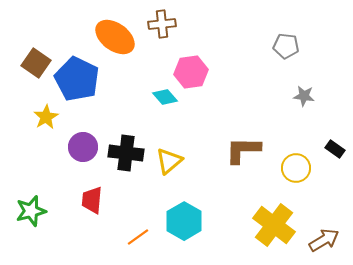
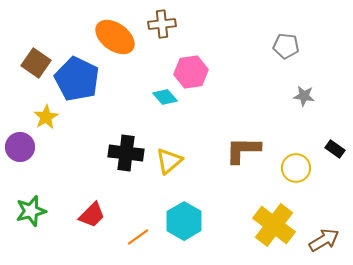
purple circle: moved 63 px left
red trapezoid: moved 15 px down; rotated 140 degrees counterclockwise
